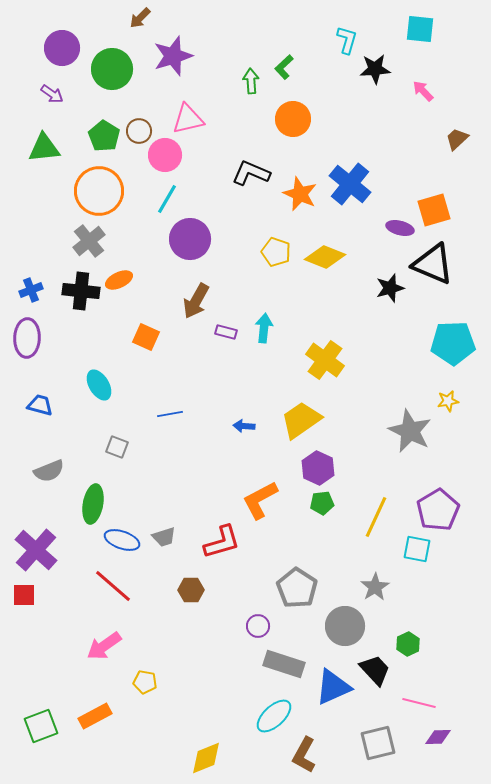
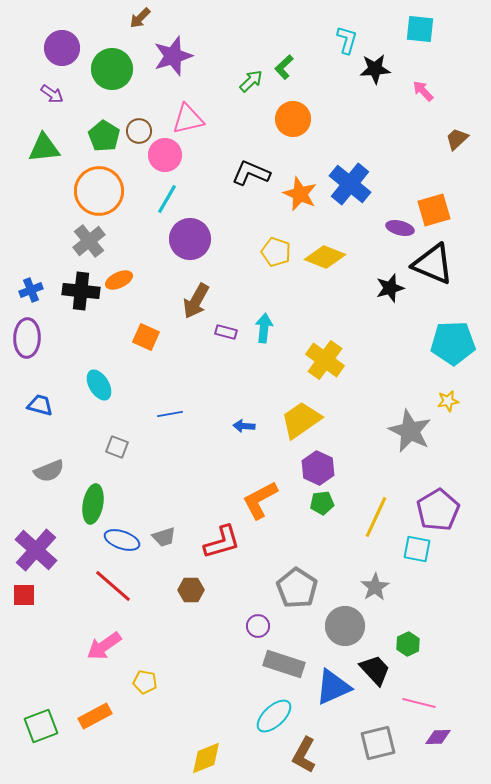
green arrow at (251, 81): rotated 50 degrees clockwise
